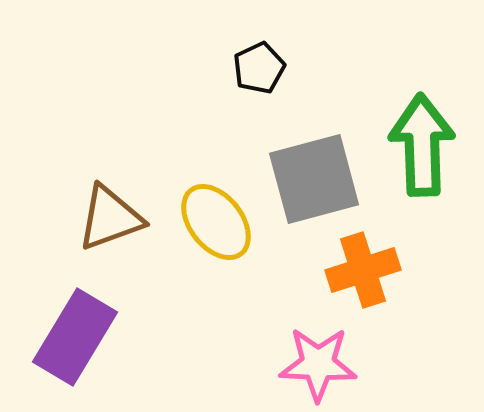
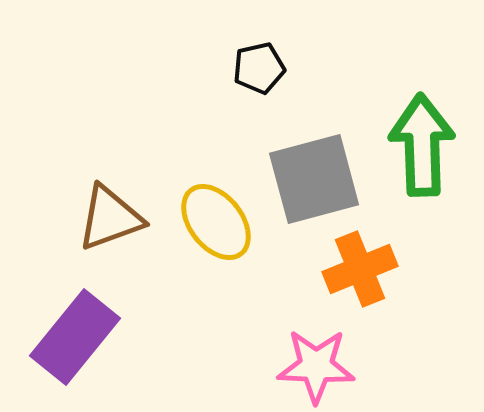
black pentagon: rotated 12 degrees clockwise
orange cross: moved 3 px left, 1 px up; rotated 4 degrees counterclockwise
purple rectangle: rotated 8 degrees clockwise
pink star: moved 2 px left, 2 px down
